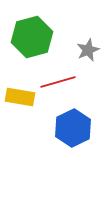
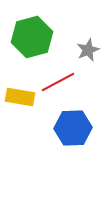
red line: rotated 12 degrees counterclockwise
blue hexagon: rotated 24 degrees clockwise
